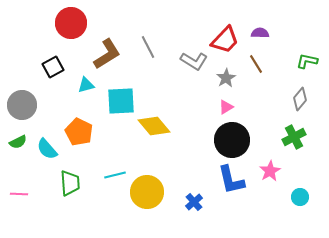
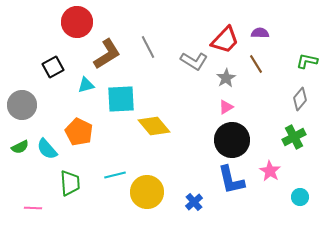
red circle: moved 6 px right, 1 px up
cyan square: moved 2 px up
green semicircle: moved 2 px right, 5 px down
pink star: rotated 10 degrees counterclockwise
pink line: moved 14 px right, 14 px down
